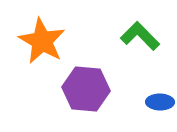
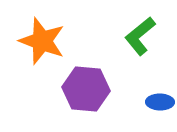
green L-shape: rotated 84 degrees counterclockwise
orange star: rotated 9 degrees counterclockwise
